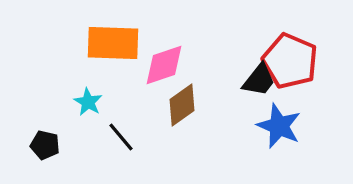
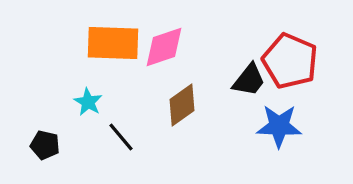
pink diamond: moved 18 px up
black trapezoid: moved 10 px left
blue star: rotated 21 degrees counterclockwise
